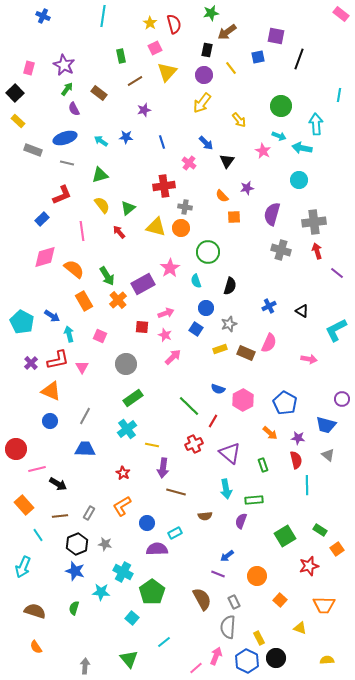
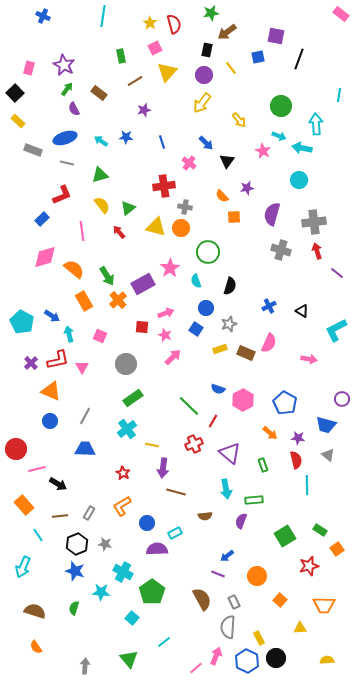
yellow triangle at (300, 628): rotated 24 degrees counterclockwise
